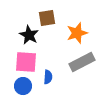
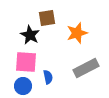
black star: moved 1 px right
gray rectangle: moved 4 px right, 6 px down
blue semicircle: rotated 16 degrees counterclockwise
